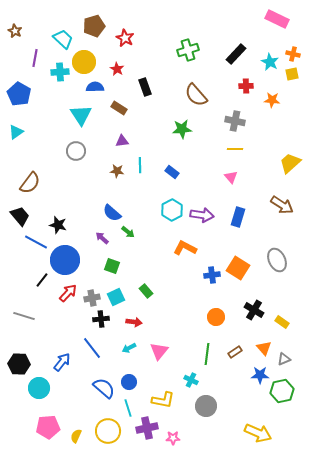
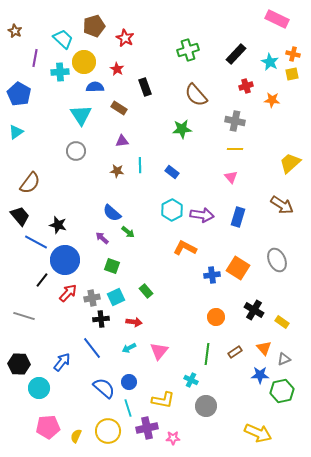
red cross at (246, 86): rotated 16 degrees counterclockwise
